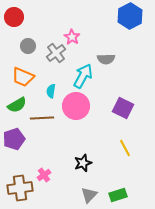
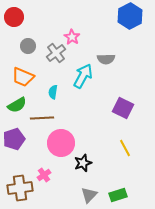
cyan semicircle: moved 2 px right, 1 px down
pink circle: moved 15 px left, 37 px down
